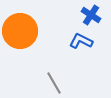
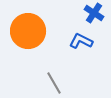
blue cross: moved 3 px right, 2 px up
orange circle: moved 8 px right
